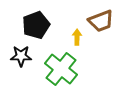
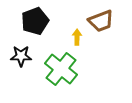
black pentagon: moved 1 px left, 4 px up
